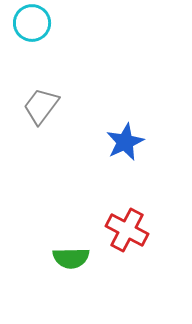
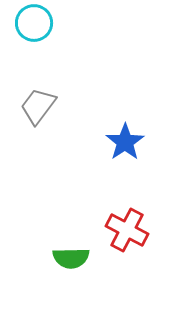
cyan circle: moved 2 px right
gray trapezoid: moved 3 px left
blue star: rotated 9 degrees counterclockwise
